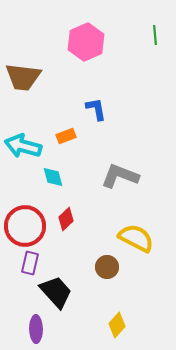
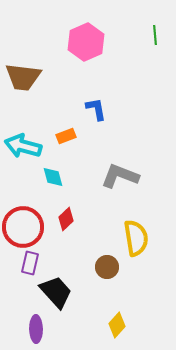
red circle: moved 2 px left, 1 px down
yellow semicircle: rotated 54 degrees clockwise
